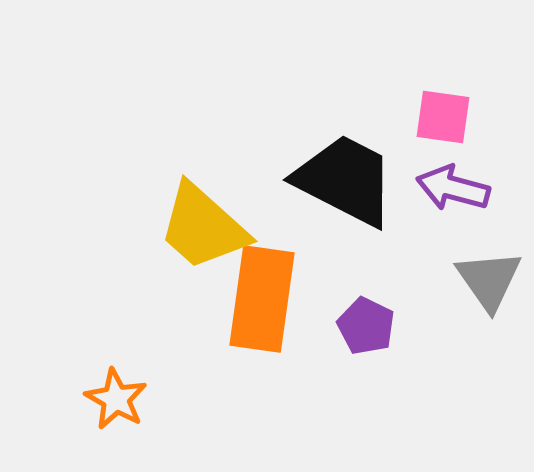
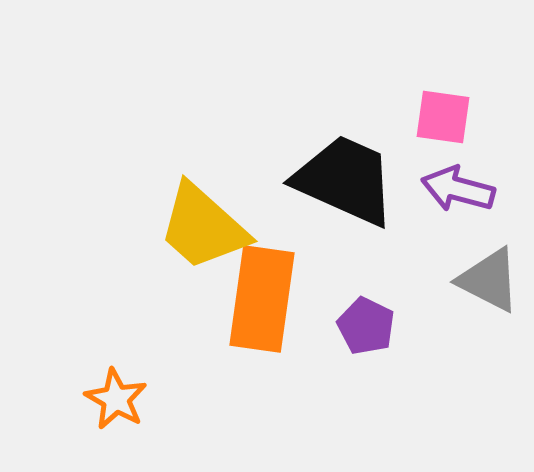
black trapezoid: rotated 3 degrees counterclockwise
purple arrow: moved 5 px right, 1 px down
gray triangle: rotated 28 degrees counterclockwise
